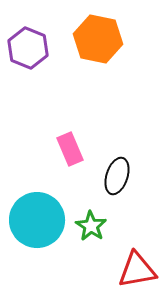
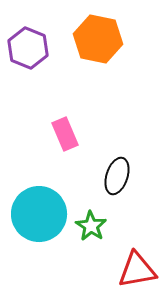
pink rectangle: moved 5 px left, 15 px up
cyan circle: moved 2 px right, 6 px up
